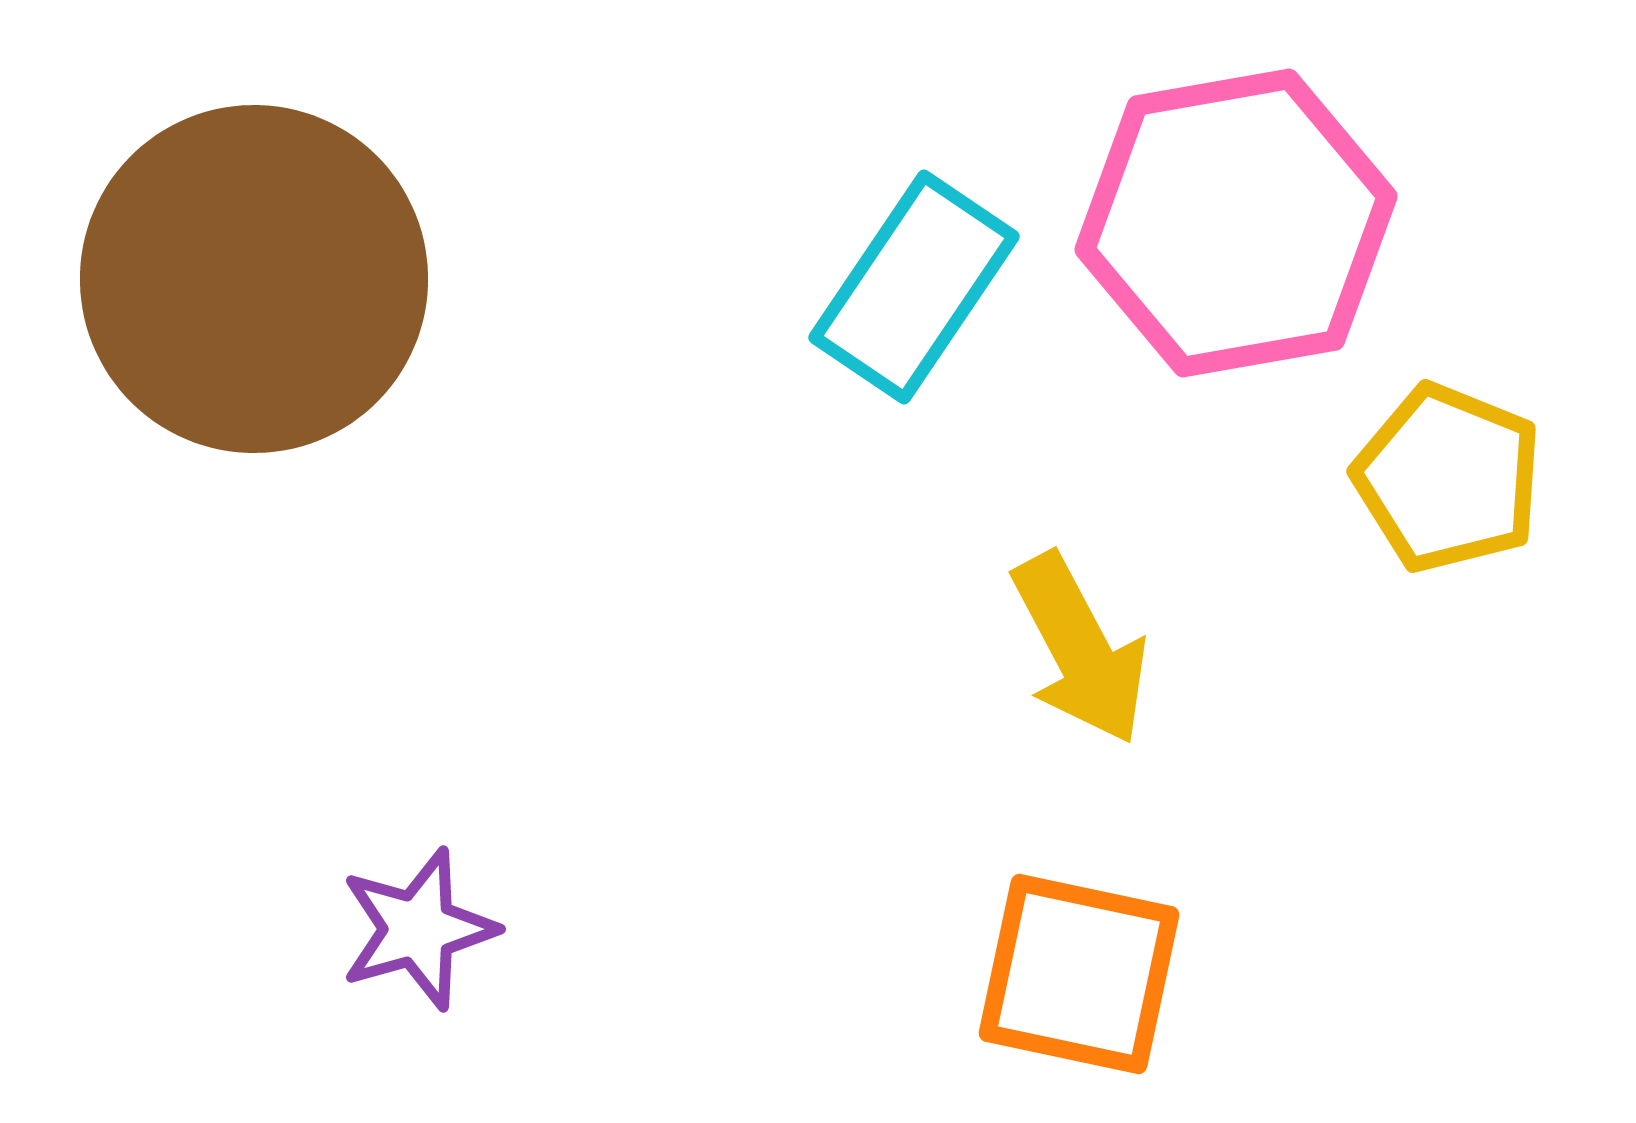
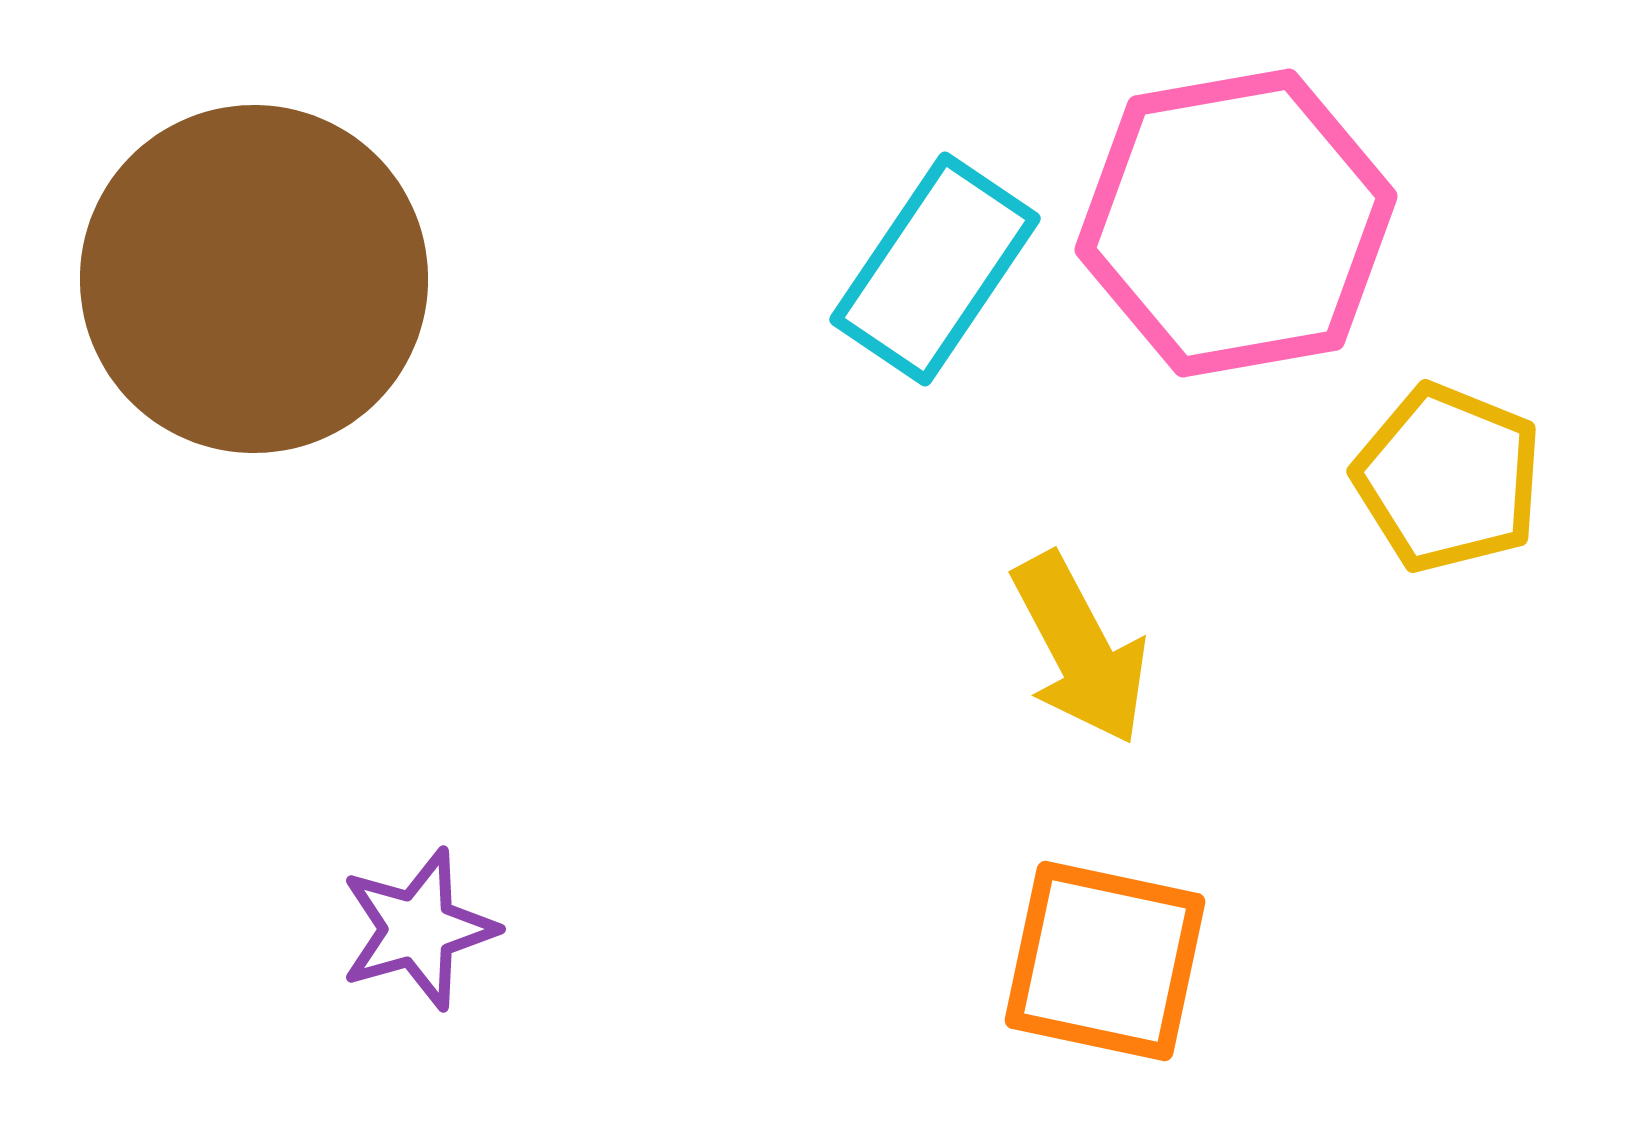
cyan rectangle: moved 21 px right, 18 px up
orange square: moved 26 px right, 13 px up
